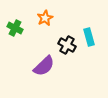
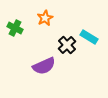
cyan rectangle: rotated 42 degrees counterclockwise
black cross: rotated 18 degrees clockwise
purple semicircle: rotated 20 degrees clockwise
